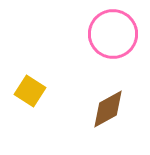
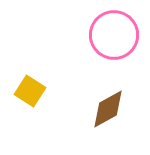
pink circle: moved 1 px right, 1 px down
